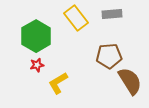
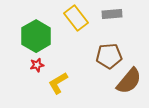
brown semicircle: moved 1 px left; rotated 72 degrees clockwise
